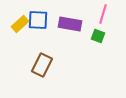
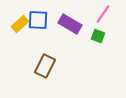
pink line: rotated 18 degrees clockwise
purple rectangle: rotated 20 degrees clockwise
brown rectangle: moved 3 px right, 1 px down
